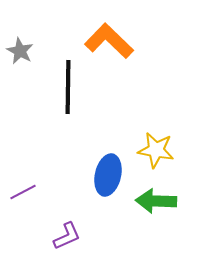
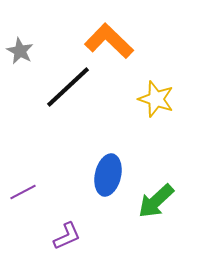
black line: rotated 46 degrees clockwise
yellow star: moved 51 px up; rotated 9 degrees clockwise
green arrow: rotated 45 degrees counterclockwise
